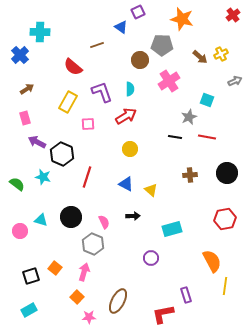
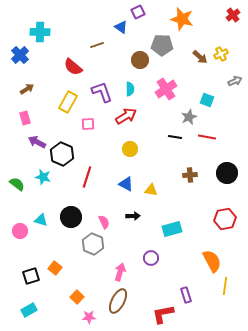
pink cross at (169, 81): moved 3 px left, 8 px down
yellow triangle at (151, 190): rotated 32 degrees counterclockwise
pink arrow at (84, 272): moved 36 px right
